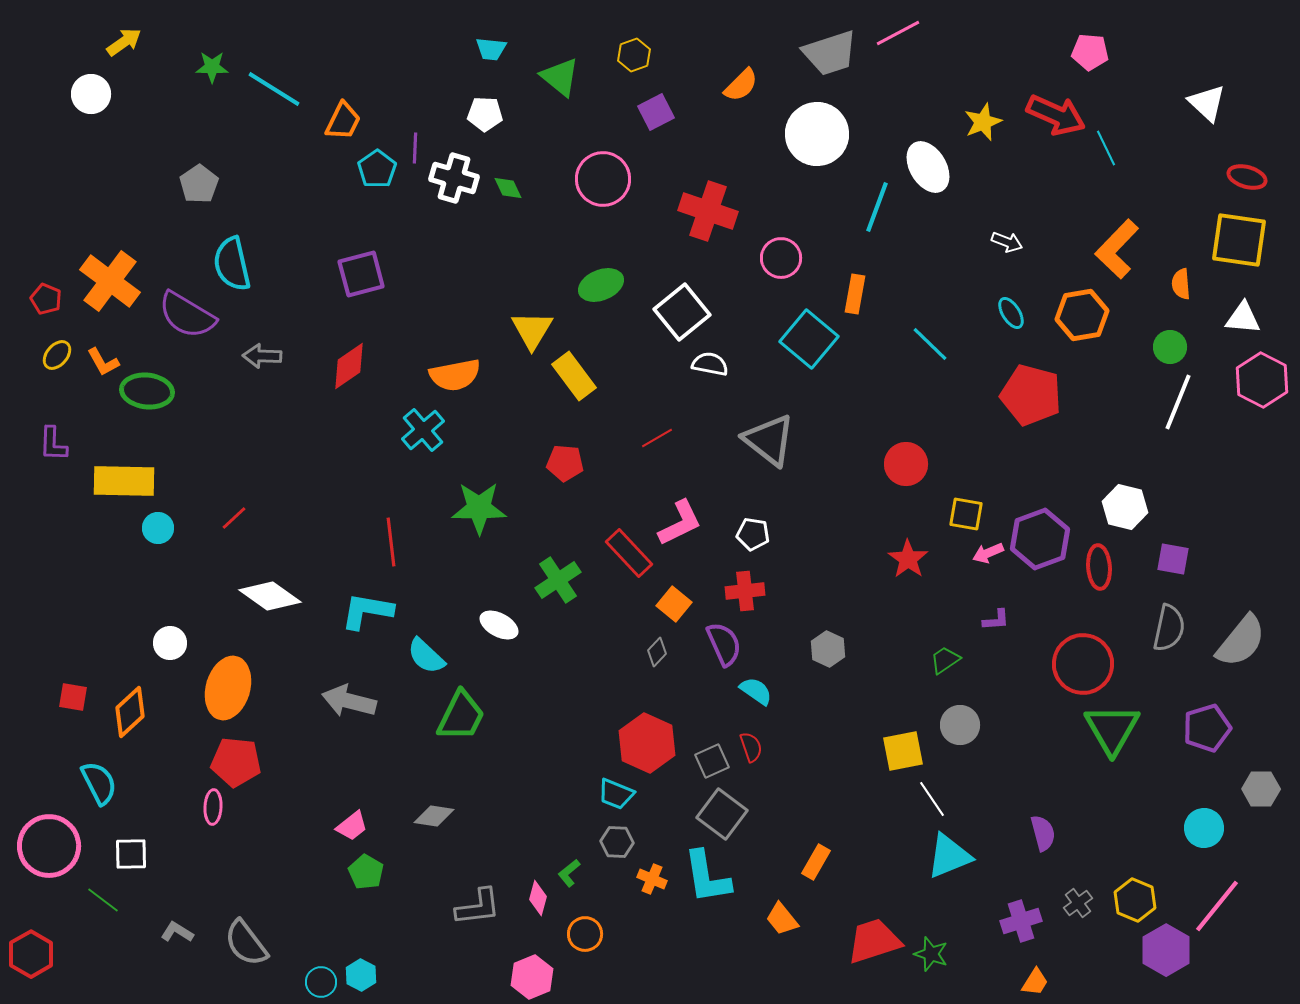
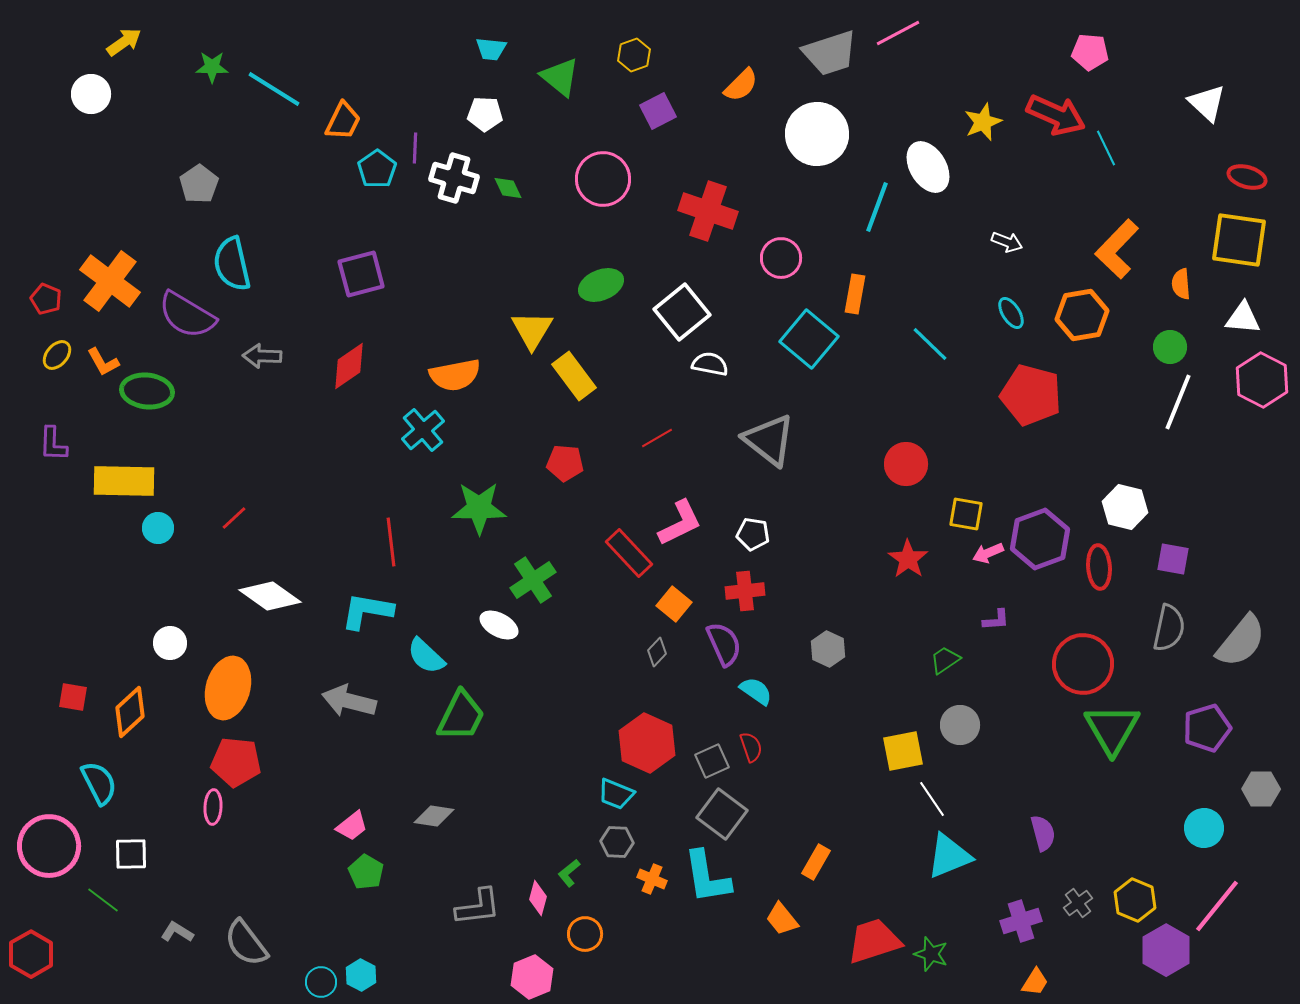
purple square at (656, 112): moved 2 px right, 1 px up
green cross at (558, 580): moved 25 px left
